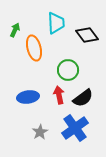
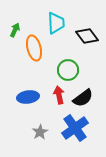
black diamond: moved 1 px down
